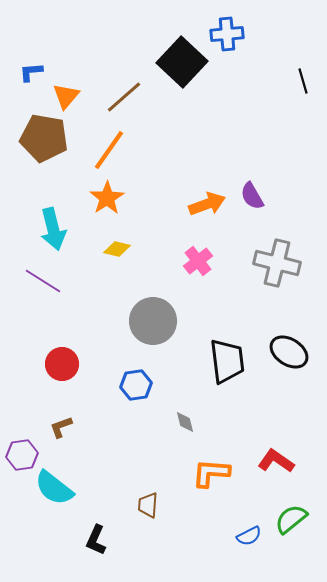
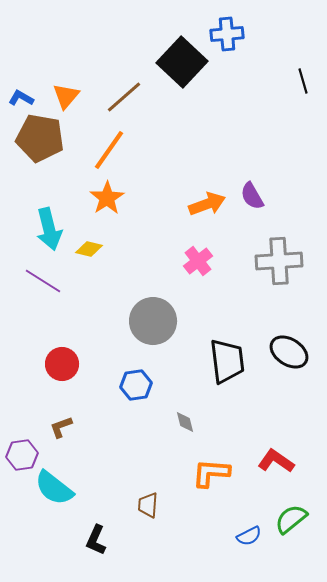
blue L-shape: moved 10 px left, 26 px down; rotated 35 degrees clockwise
brown pentagon: moved 4 px left
cyan arrow: moved 4 px left
yellow diamond: moved 28 px left
gray cross: moved 2 px right, 2 px up; rotated 18 degrees counterclockwise
